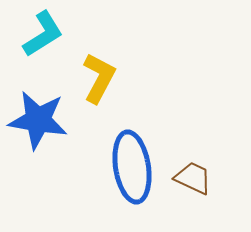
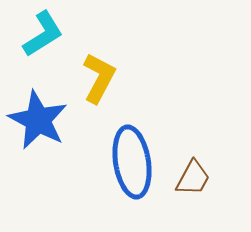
blue star: rotated 18 degrees clockwise
blue ellipse: moved 5 px up
brown trapezoid: rotated 93 degrees clockwise
